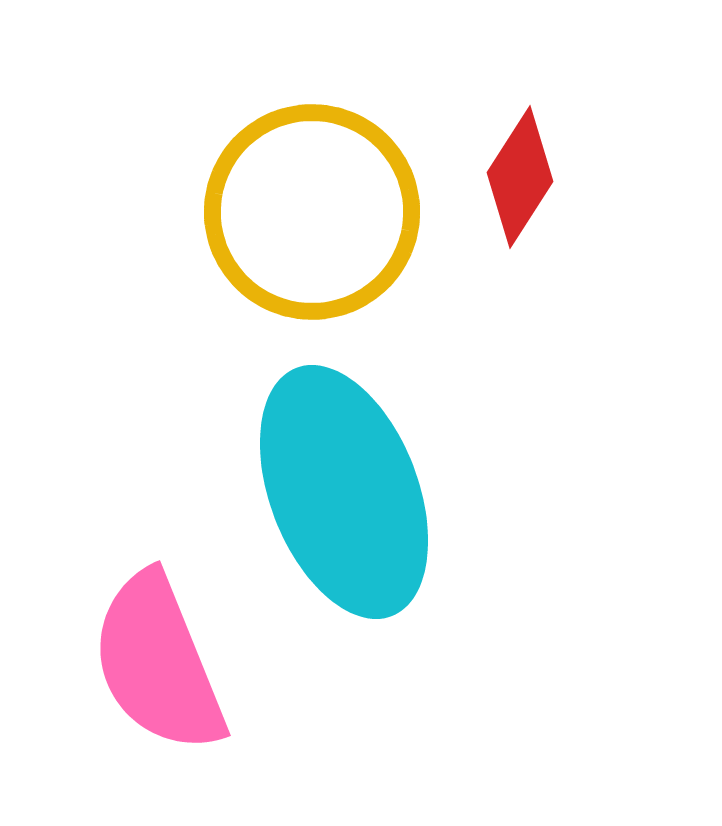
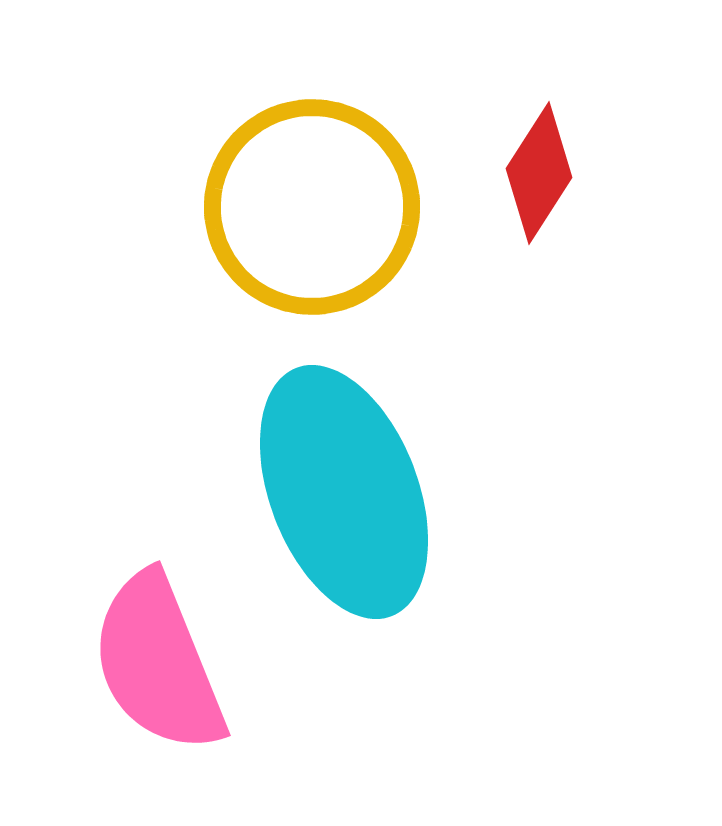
red diamond: moved 19 px right, 4 px up
yellow circle: moved 5 px up
